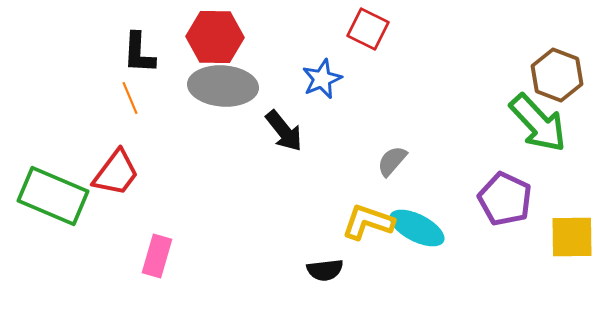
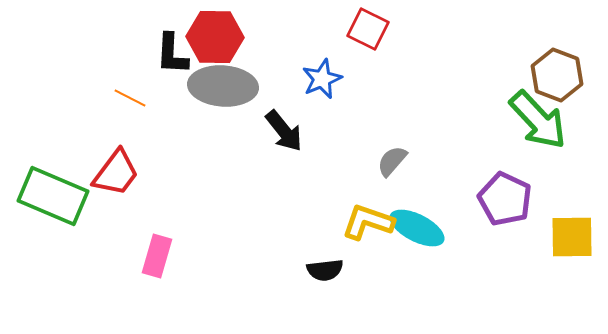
black L-shape: moved 33 px right, 1 px down
orange line: rotated 40 degrees counterclockwise
green arrow: moved 3 px up
